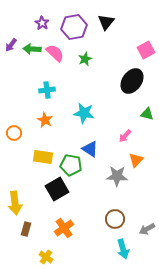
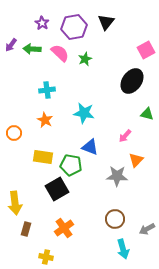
pink semicircle: moved 5 px right
blue triangle: moved 2 px up; rotated 12 degrees counterclockwise
yellow cross: rotated 24 degrees counterclockwise
